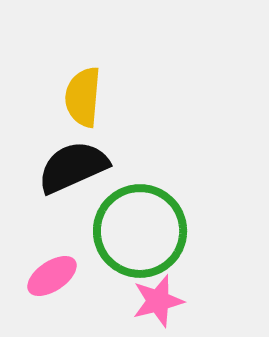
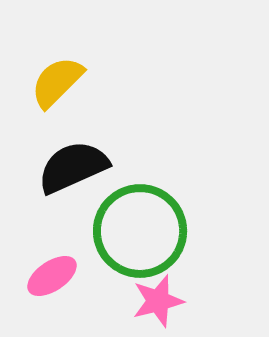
yellow semicircle: moved 26 px left, 15 px up; rotated 40 degrees clockwise
